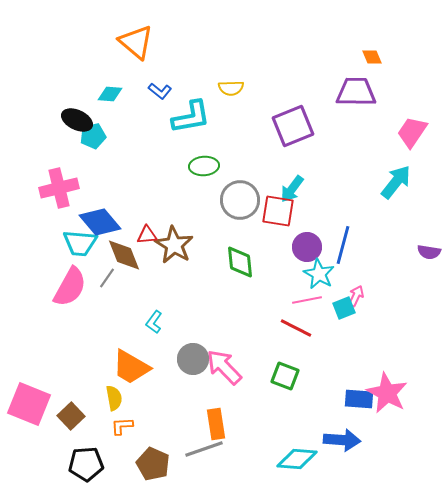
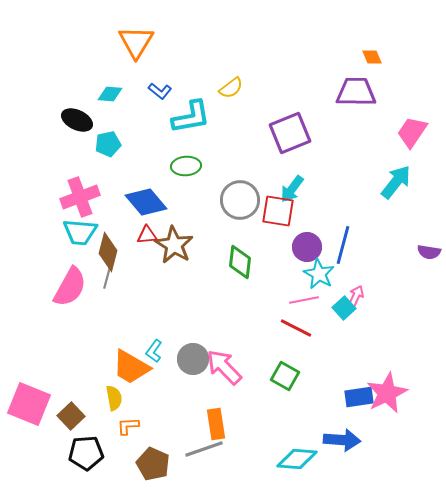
orange triangle at (136, 42): rotated 21 degrees clockwise
yellow semicircle at (231, 88): rotated 35 degrees counterclockwise
purple square at (293, 126): moved 3 px left, 7 px down
cyan pentagon at (93, 136): moved 15 px right, 8 px down
green ellipse at (204, 166): moved 18 px left
pink cross at (59, 188): moved 21 px right, 9 px down; rotated 6 degrees counterclockwise
blue diamond at (100, 222): moved 46 px right, 20 px up
cyan trapezoid at (80, 243): moved 11 px up
brown diamond at (124, 255): moved 16 px left, 3 px up; rotated 36 degrees clockwise
green diamond at (240, 262): rotated 12 degrees clockwise
gray line at (107, 278): rotated 20 degrees counterclockwise
pink line at (307, 300): moved 3 px left
cyan square at (344, 308): rotated 20 degrees counterclockwise
cyan L-shape at (154, 322): moved 29 px down
green square at (285, 376): rotated 8 degrees clockwise
pink star at (387, 393): rotated 18 degrees clockwise
blue rectangle at (359, 399): moved 2 px up; rotated 12 degrees counterclockwise
orange L-shape at (122, 426): moved 6 px right
black pentagon at (86, 464): moved 11 px up
